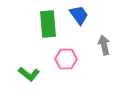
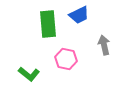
blue trapezoid: rotated 100 degrees clockwise
pink hexagon: rotated 10 degrees clockwise
